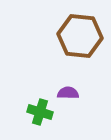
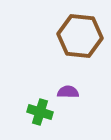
purple semicircle: moved 1 px up
